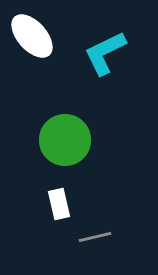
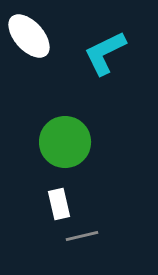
white ellipse: moved 3 px left
green circle: moved 2 px down
gray line: moved 13 px left, 1 px up
